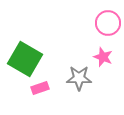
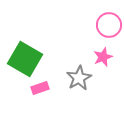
pink circle: moved 1 px right, 2 px down
pink star: rotated 30 degrees clockwise
gray star: rotated 30 degrees counterclockwise
